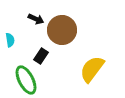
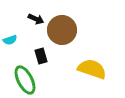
cyan semicircle: rotated 80 degrees clockwise
black rectangle: rotated 49 degrees counterclockwise
yellow semicircle: rotated 72 degrees clockwise
green ellipse: moved 1 px left
